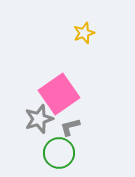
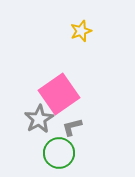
yellow star: moved 3 px left, 2 px up
gray star: rotated 12 degrees counterclockwise
gray L-shape: moved 2 px right
